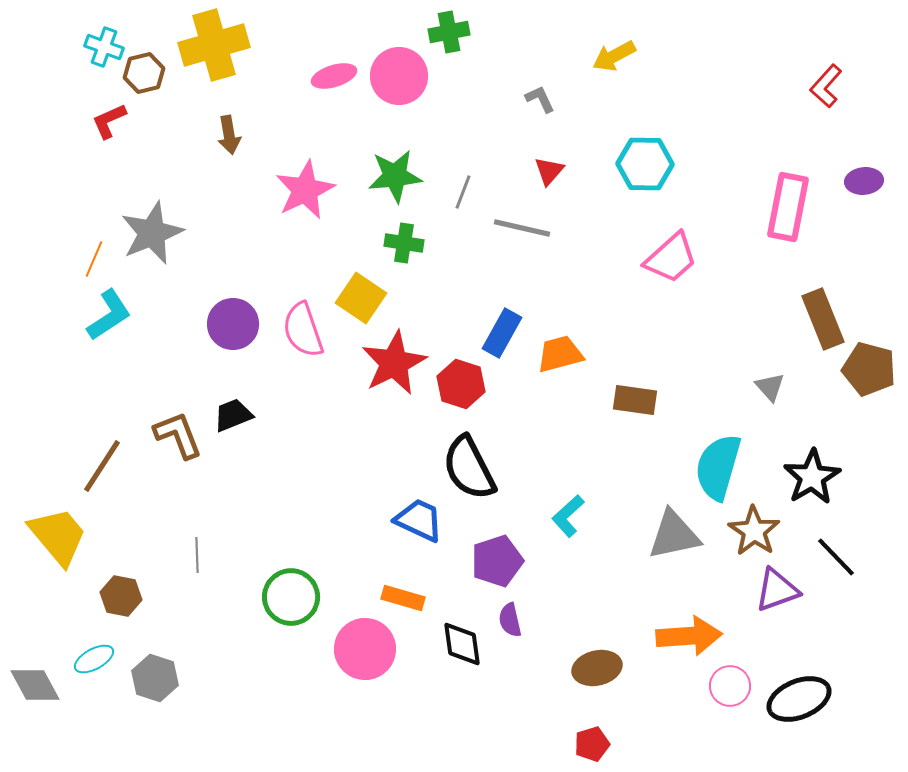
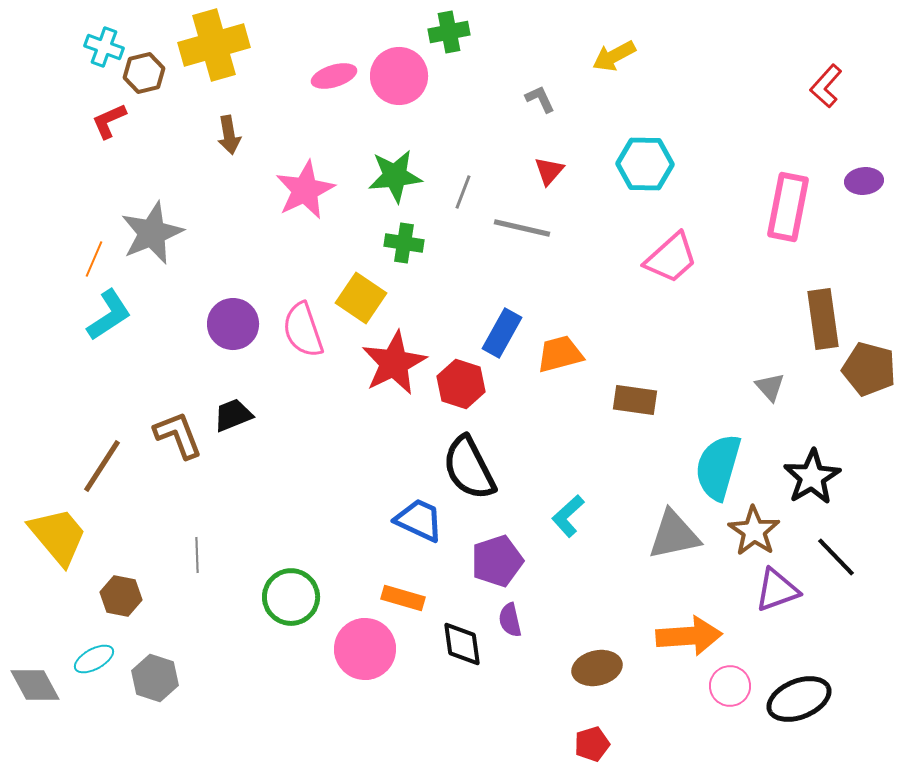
brown rectangle at (823, 319): rotated 14 degrees clockwise
